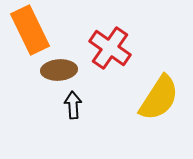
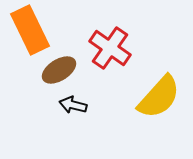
brown ellipse: rotated 28 degrees counterclockwise
yellow semicircle: moved 1 px up; rotated 9 degrees clockwise
black arrow: rotated 72 degrees counterclockwise
